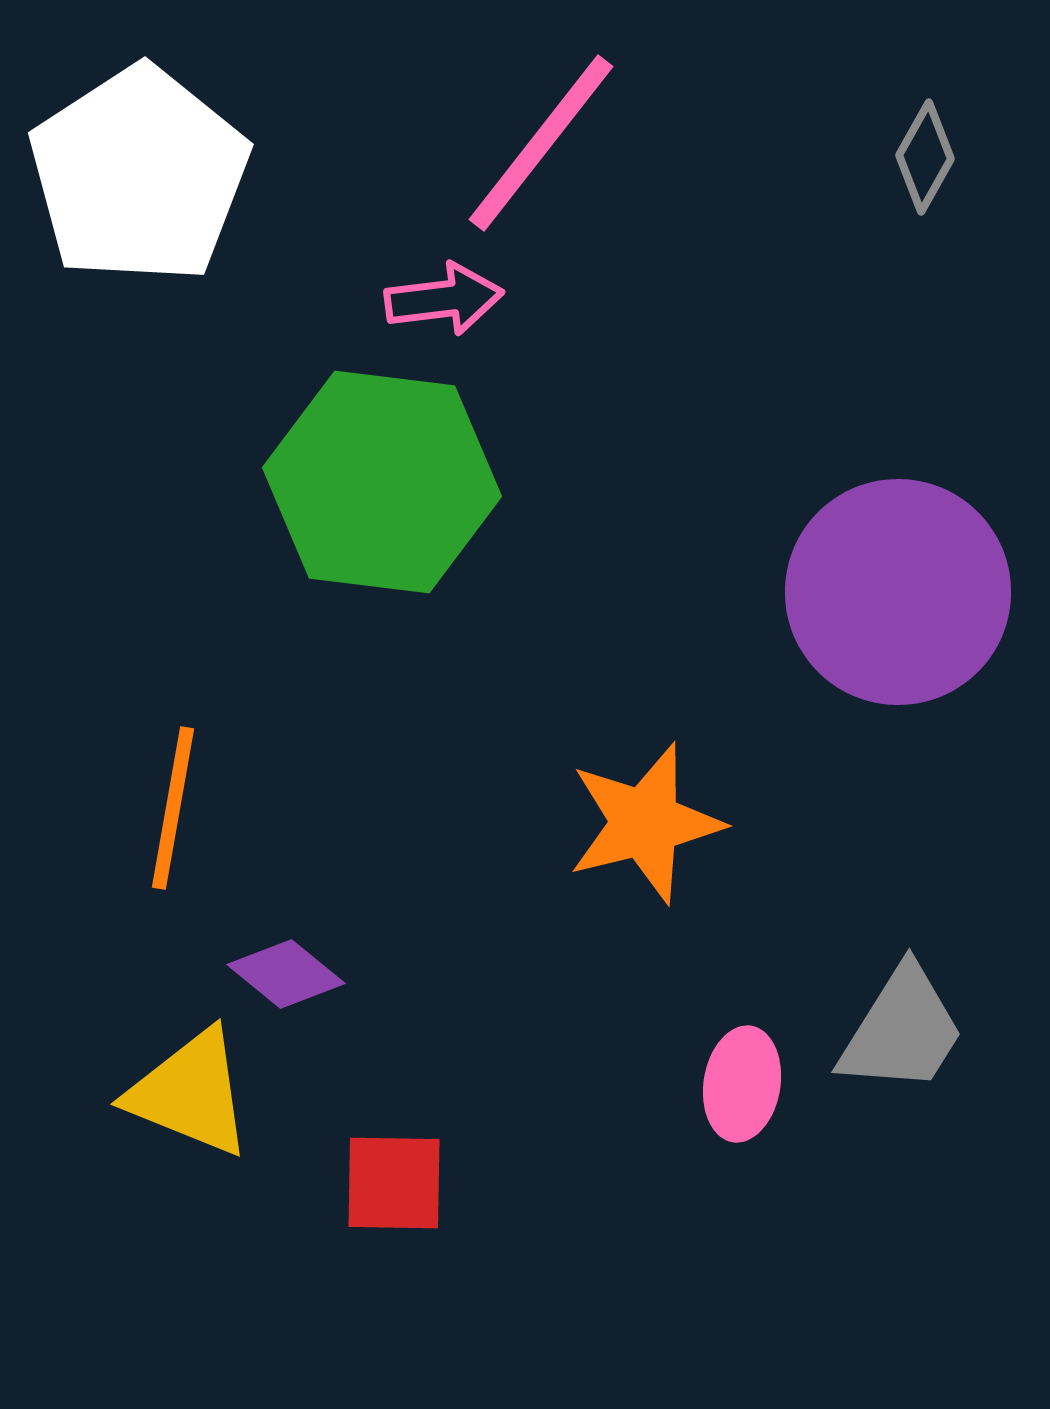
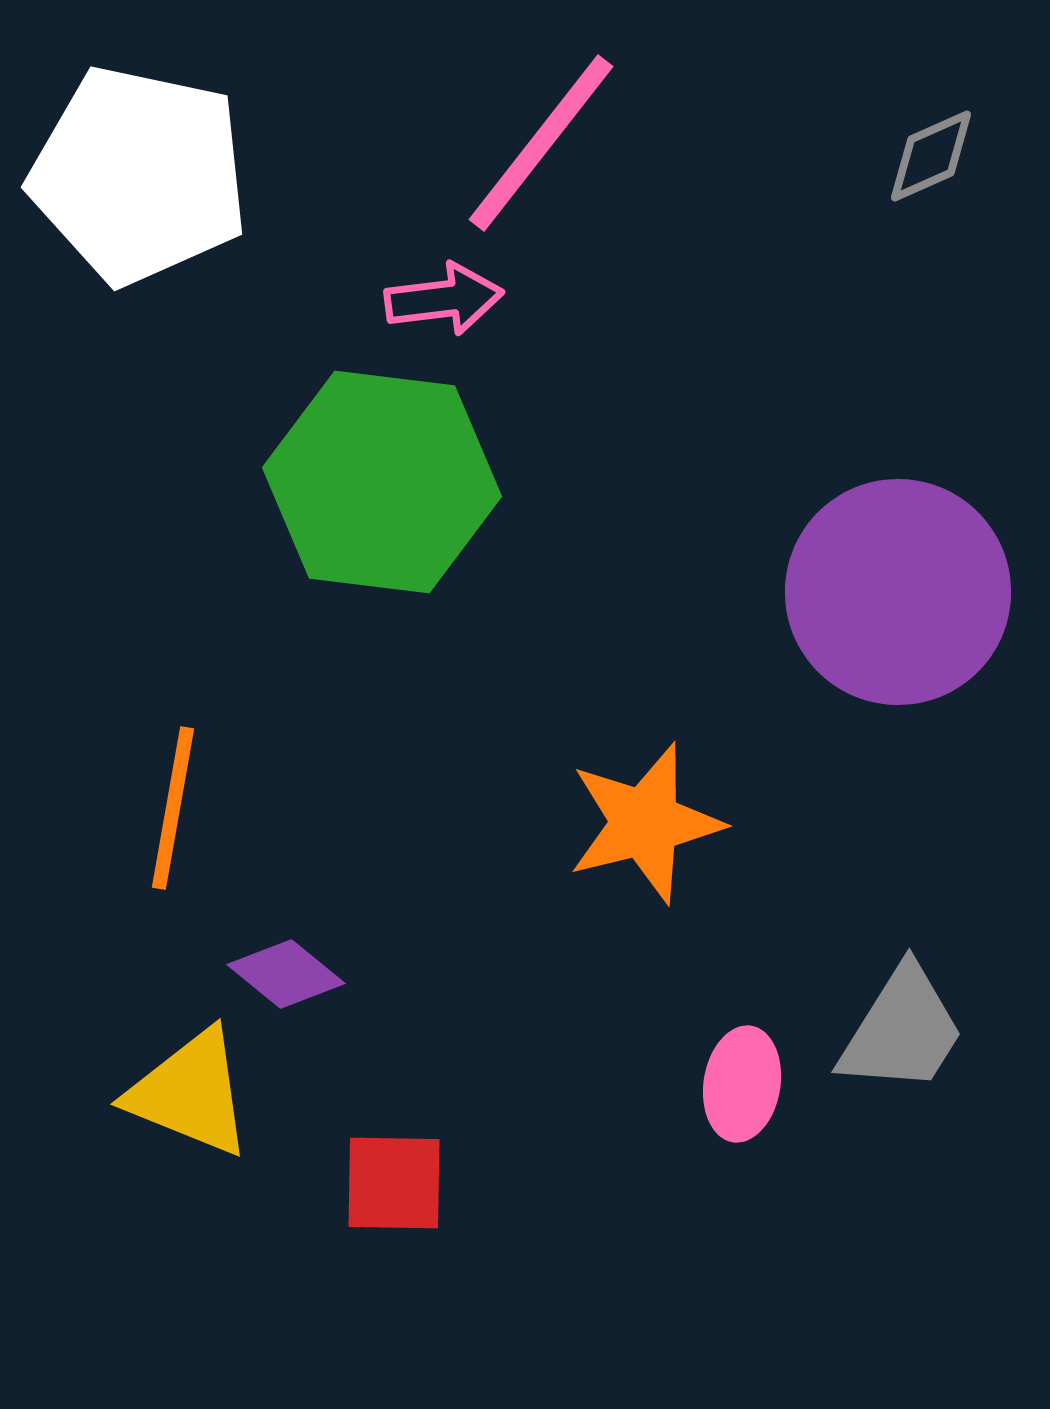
gray diamond: moved 6 px right, 1 px up; rotated 37 degrees clockwise
white pentagon: rotated 27 degrees counterclockwise
